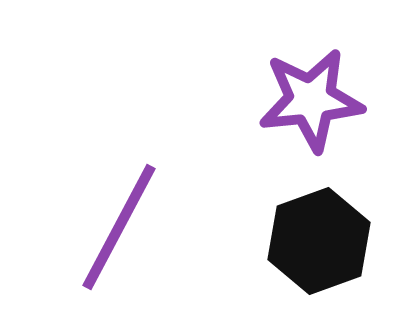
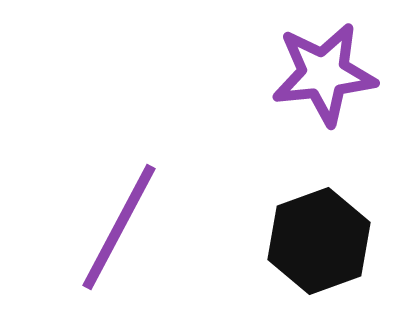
purple star: moved 13 px right, 26 px up
